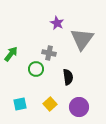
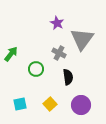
gray cross: moved 10 px right; rotated 16 degrees clockwise
purple circle: moved 2 px right, 2 px up
